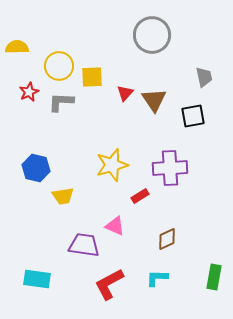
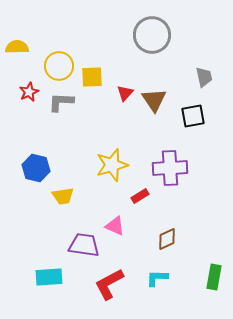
cyan rectangle: moved 12 px right, 2 px up; rotated 12 degrees counterclockwise
